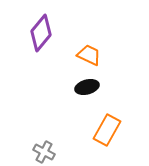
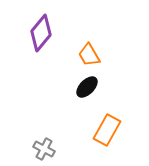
orange trapezoid: rotated 145 degrees counterclockwise
black ellipse: rotated 30 degrees counterclockwise
gray cross: moved 3 px up
